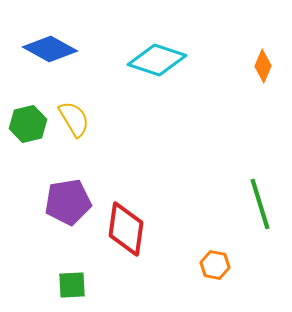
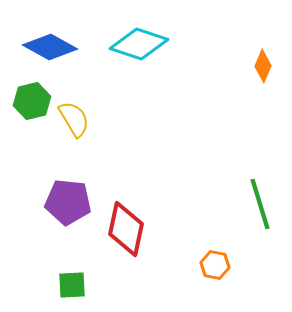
blue diamond: moved 2 px up
cyan diamond: moved 18 px left, 16 px up
green hexagon: moved 4 px right, 23 px up
purple pentagon: rotated 15 degrees clockwise
red diamond: rotated 4 degrees clockwise
